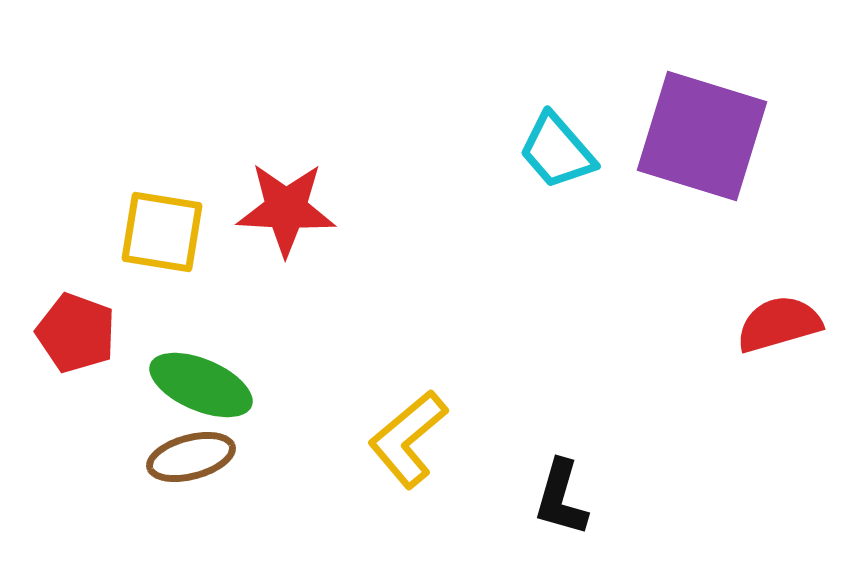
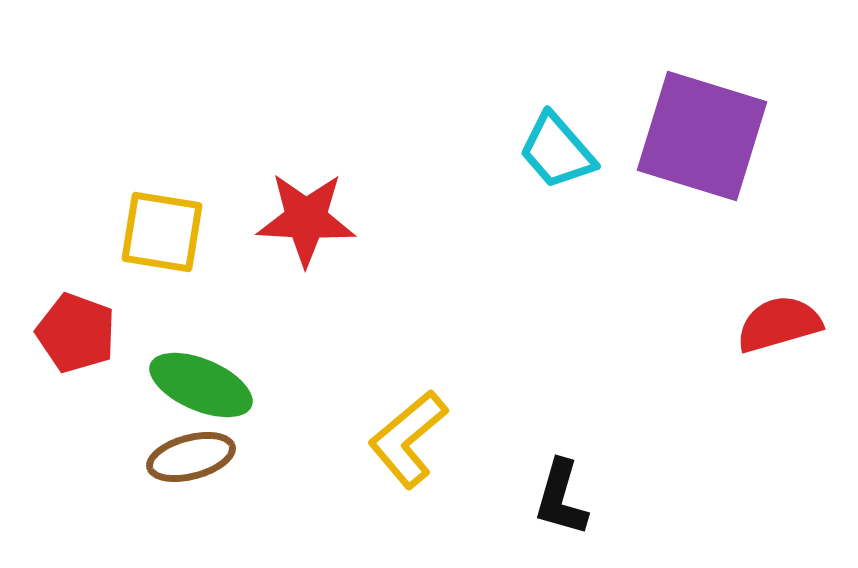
red star: moved 20 px right, 10 px down
